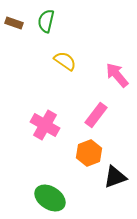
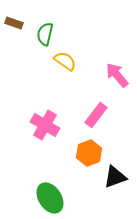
green semicircle: moved 1 px left, 13 px down
green ellipse: rotated 24 degrees clockwise
